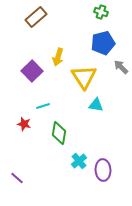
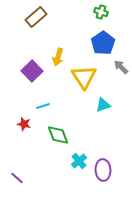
blue pentagon: rotated 20 degrees counterclockwise
cyan triangle: moved 7 px right; rotated 28 degrees counterclockwise
green diamond: moved 1 px left, 2 px down; rotated 30 degrees counterclockwise
